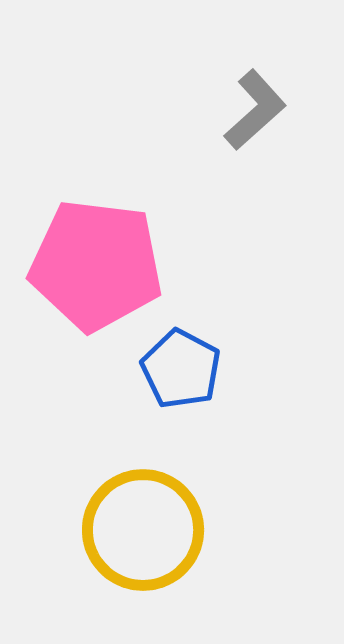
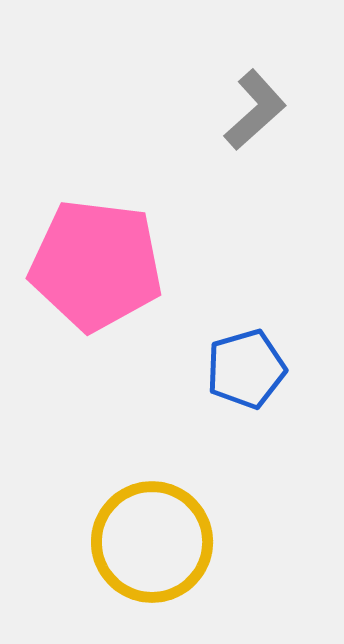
blue pentagon: moved 65 px right; rotated 28 degrees clockwise
yellow circle: moved 9 px right, 12 px down
